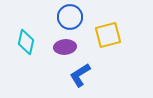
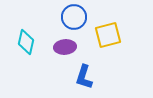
blue circle: moved 4 px right
blue L-shape: moved 4 px right, 2 px down; rotated 40 degrees counterclockwise
